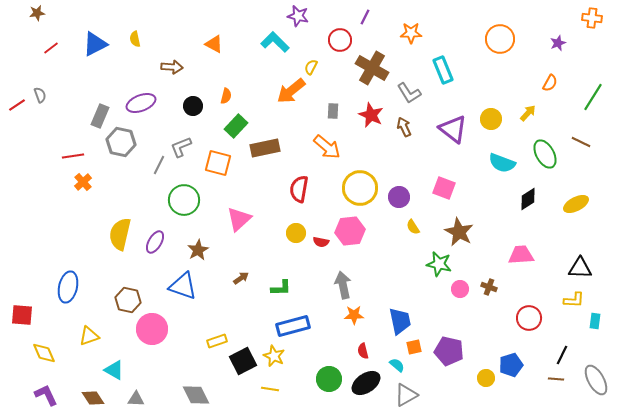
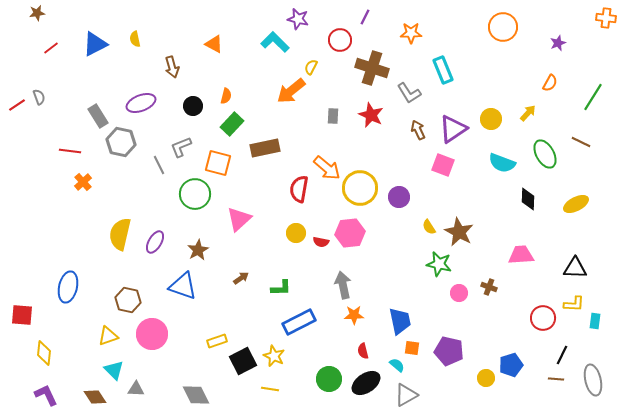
purple star at (298, 16): moved 3 px down
orange cross at (592, 18): moved 14 px right
orange circle at (500, 39): moved 3 px right, 12 px up
brown arrow at (172, 67): rotated 70 degrees clockwise
brown cross at (372, 68): rotated 12 degrees counterclockwise
gray semicircle at (40, 95): moved 1 px left, 2 px down
gray rectangle at (333, 111): moved 5 px down
gray rectangle at (100, 116): moved 2 px left; rotated 55 degrees counterclockwise
green rectangle at (236, 126): moved 4 px left, 2 px up
brown arrow at (404, 127): moved 14 px right, 3 px down
purple triangle at (453, 129): rotated 48 degrees clockwise
orange arrow at (327, 147): moved 21 px down
red line at (73, 156): moved 3 px left, 5 px up; rotated 15 degrees clockwise
gray line at (159, 165): rotated 54 degrees counterclockwise
pink square at (444, 188): moved 1 px left, 23 px up
black diamond at (528, 199): rotated 55 degrees counterclockwise
green circle at (184, 200): moved 11 px right, 6 px up
yellow semicircle at (413, 227): moved 16 px right
pink hexagon at (350, 231): moved 2 px down
black triangle at (580, 268): moved 5 px left
pink circle at (460, 289): moved 1 px left, 4 px down
yellow L-shape at (574, 300): moved 4 px down
red circle at (529, 318): moved 14 px right
blue rectangle at (293, 326): moved 6 px right, 4 px up; rotated 12 degrees counterclockwise
pink circle at (152, 329): moved 5 px down
yellow triangle at (89, 336): moved 19 px right
orange square at (414, 347): moved 2 px left, 1 px down; rotated 21 degrees clockwise
yellow diamond at (44, 353): rotated 30 degrees clockwise
cyan triangle at (114, 370): rotated 15 degrees clockwise
gray ellipse at (596, 380): moved 3 px left; rotated 16 degrees clockwise
brown diamond at (93, 398): moved 2 px right, 1 px up
gray triangle at (136, 399): moved 10 px up
